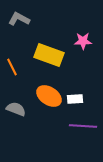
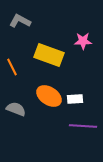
gray L-shape: moved 1 px right, 2 px down
